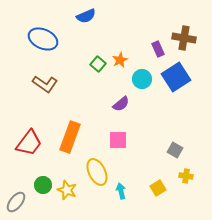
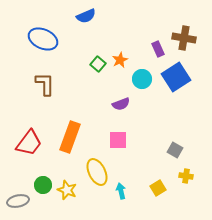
brown L-shape: rotated 125 degrees counterclockwise
purple semicircle: rotated 18 degrees clockwise
gray ellipse: moved 2 px right, 1 px up; rotated 40 degrees clockwise
